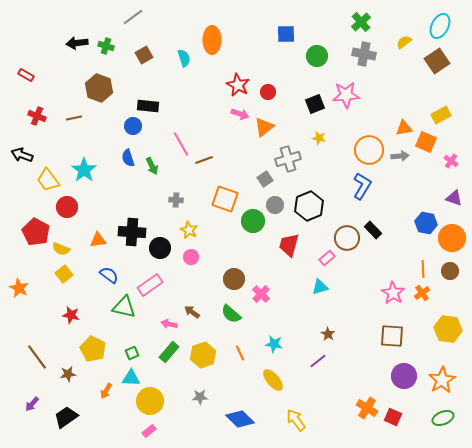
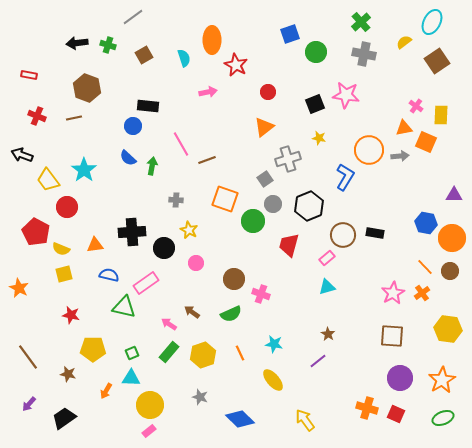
cyan ellipse at (440, 26): moved 8 px left, 4 px up
blue square at (286, 34): moved 4 px right; rotated 18 degrees counterclockwise
green cross at (106, 46): moved 2 px right, 1 px up
green circle at (317, 56): moved 1 px left, 4 px up
red rectangle at (26, 75): moved 3 px right; rotated 21 degrees counterclockwise
red star at (238, 85): moved 2 px left, 20 px up
brown hexagon at (99, 88): moved 12 px left
pink star at (346, 95): rotated 12 degrees clockwise
pink arrow at (240, 114): moved 32 px left, 22 px up; rotated 30 degrees counterclockwise
yellow rectangle at (441, 115): rotated 60 degrees counterclockwise
blue semicircle at (128, 158): rotated 30 degrees counterclockwise
brown line at (204, 160): moved 3 px right
pink cross at (451, 161): moved 35 px left, 55 px up
green arrow at (152, 166): rotated 144 degrees counterclockwise
blue L-shape at (362, 186): moved 17 px left, 9 px up
purple triangle at (454, 198): moved 3 px up; rotated 18 degrees counterclockwise
gray circle at (275, 205): moved 2 px left, 1 px up
black rectangle at (373, 230): moved 2 px right, 3 px down; rotated 36 degrees counterclockwise
black cross at (132, 232): rotated 8 degrees counterclockwise
brown circle at (347, 238): moved 4 px left, 3 px up
orange triangle at (98, 240): moved 3 px left, 5 px down
black circle at (160, 248): moved 4 px right
pink circle at (191, 257): moved 5 px right, 6 px down
orange line at (423, 269): moved 2 px right, 2 px up; rotated 42 degrees counterclockwise
yellow square at (64, 274): rotated 24 degrees clockwise
blue semicircle at (109, 275): rotated 24 degrees counterclockwise
pink rectangle at (150, 285): moved 4 px left, 2 px up
cyan triangle at (320, 287): moved 7 px right
pink star at (393, 293): rotated 10 degrees clockwise
pink cross at (261, 294): rotated 24 degrees counterclockwise
green semicircle at (231, 314): rotated 65 degrees counterclockwise
pink arrow at (169, 324): rotated 21 degrees clockwise
yellow pentagon at (93, 349): rotated 25 degrees counterclockwise
brown line at (37, 357): moved 9 px left
brown star at (68, 374): rotated 21 degrees clockwise
purple circle at (404, 376): moved 4 px left, 2 px down
gray star at (200, 397): rotated 21 degrees clockwise
yellow circle at (150, 401): moved 4 px down
purple arrow at (32, 404): moved 3 px left
orange cross at (367, 408): rotated 15 degrees counterclockwise
black trapezoid at (66, 417): moved 2 px left, 1 px down
red square at (393, 417): moved 3 px right, 3 px up
yellow arrow at (296, 420): moved 9 px right
